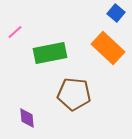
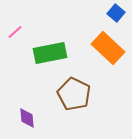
brown pentagon: rotated 20 degrees clockwise
